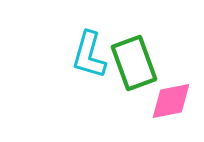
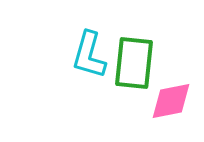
green rectangle: rotated 26 degrees clockwise
